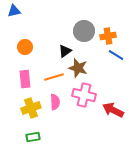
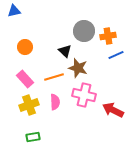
black triangle: rotated 40 degrees counterclockwise
blue line: rotated 56 degrees counterclockwise
pink rectangle: rotated 36 degrees counterclockwise
yellow cross: moved 2 px left, 3 px up
